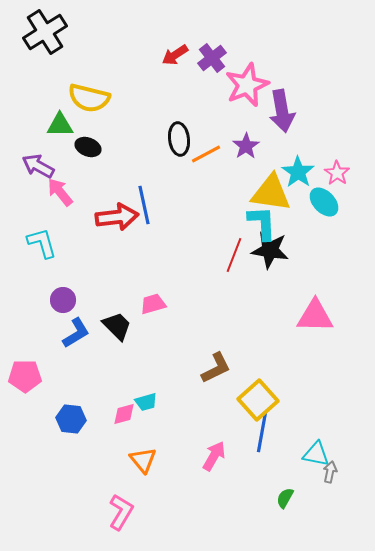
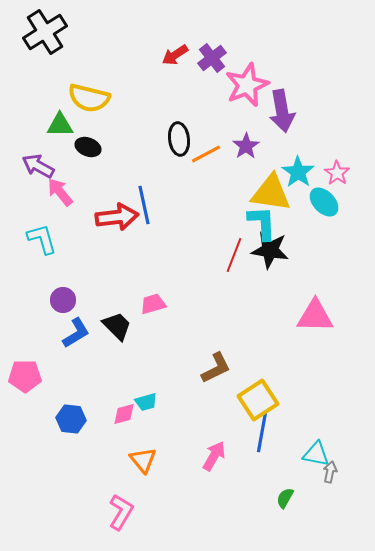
cyan L-shape at (42, 243): moved 4 px up
yellow square at (258, 400): rotated 9 degrees clockwise
